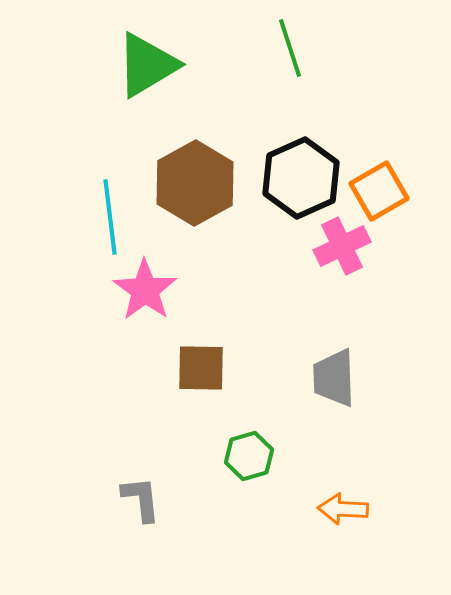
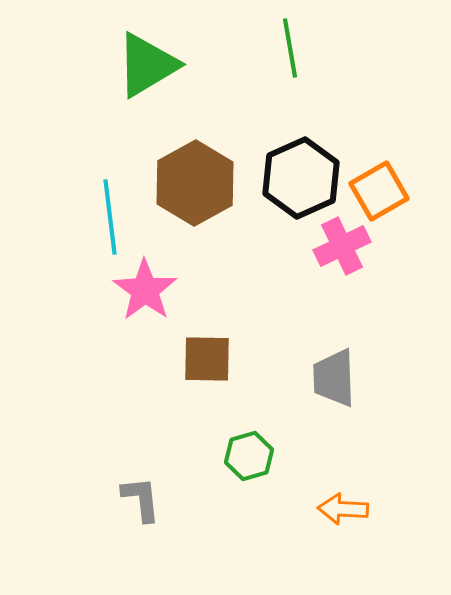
green line: rotated 8 degrees clockwise
brown square: moved 6 px right, 9 px up
